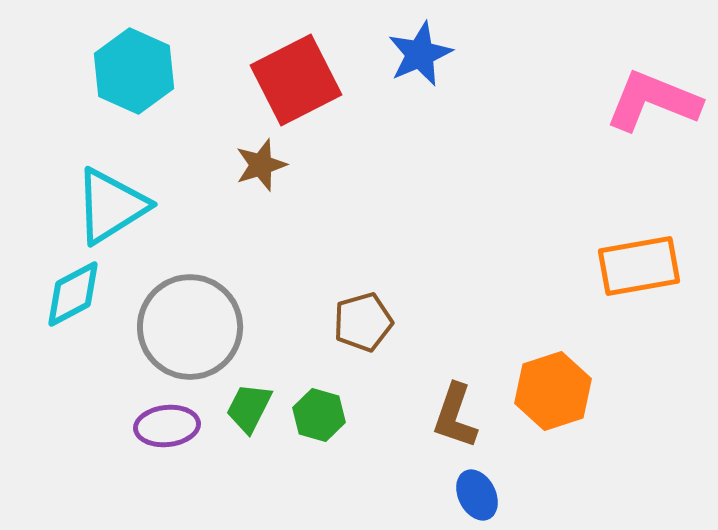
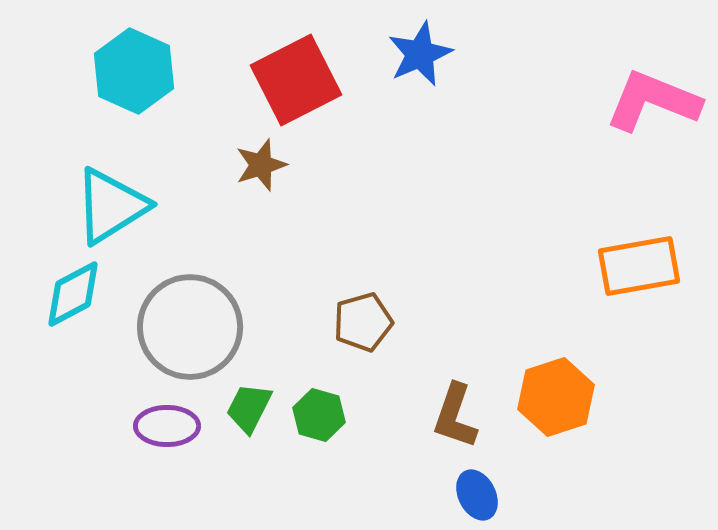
orange hexagon: moved 3 px right, 6 px down
purple ellipse: rotated 6 degrees clockwise
